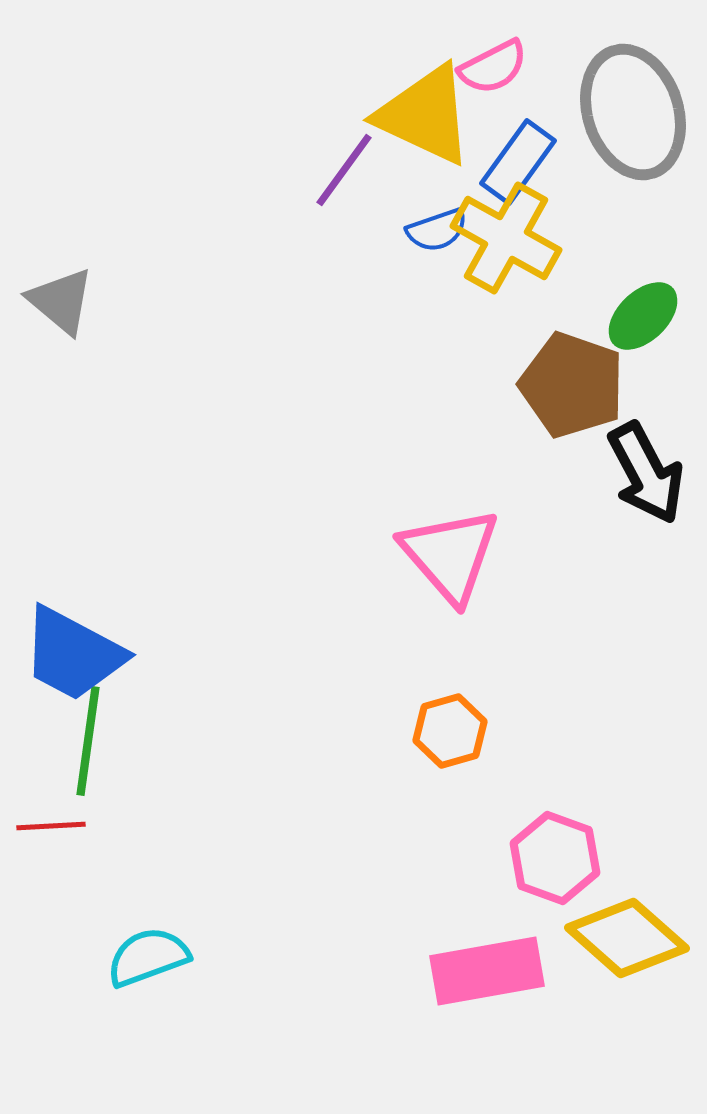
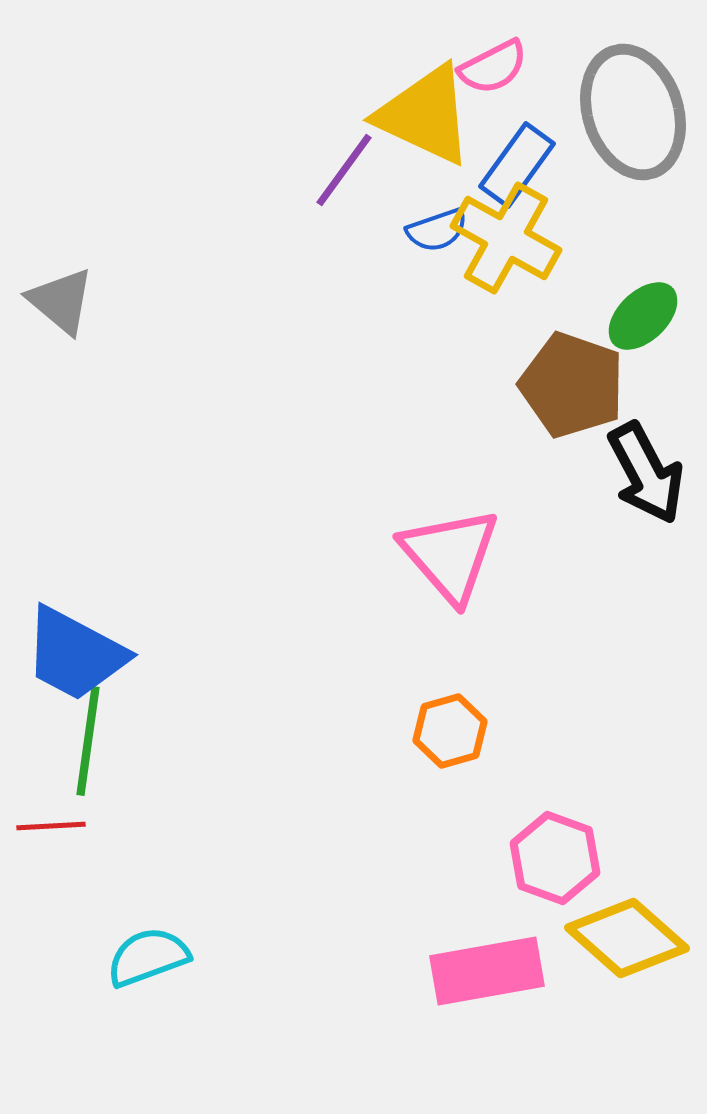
blue rectangle: moved 1 px left, 3 px down
blue trapezoid: moved 2 px right
